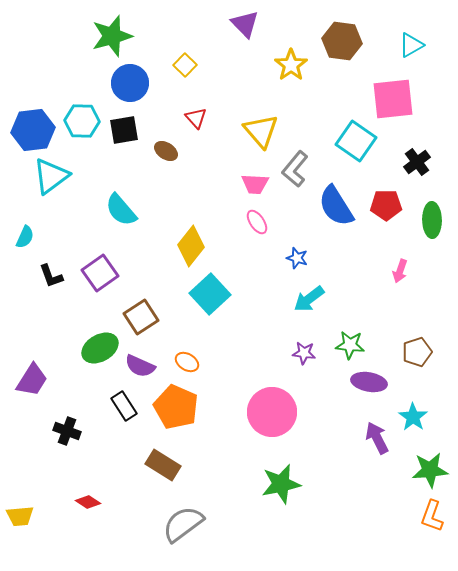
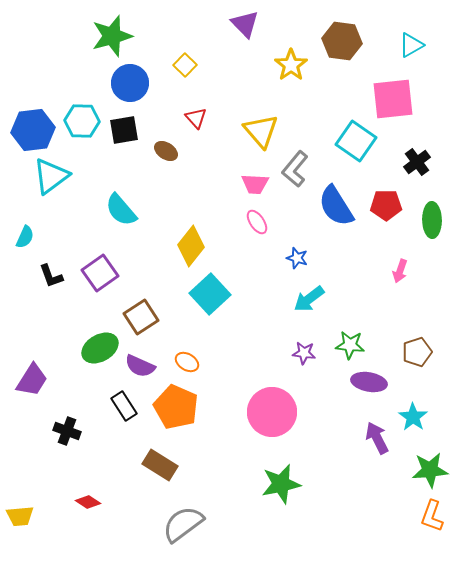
brown rectangle at (163, 465): moved 3 px left
